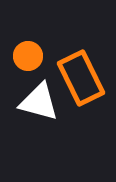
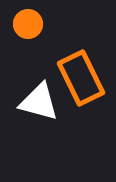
orange circle: moved 32 px up
